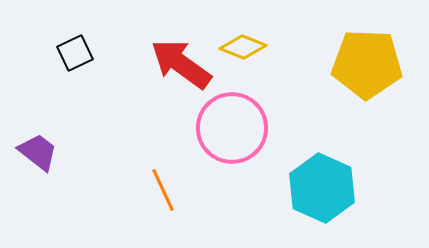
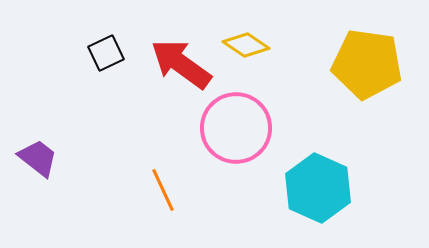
yellow diamond: moved 3 px right, 2 px up; rotated 12 degrees clockwise
black square: moved 31 px right
yellow pentagon: rotated 6 degrees clockwise
pink circle: moved 4 px right
purple trapezoid: moved 6 px down
cyan hexagon: moved 4 px left
